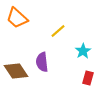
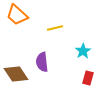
orange trapezoid: moved 3 px up
yellow line: moved 3 px left, 3 px up; rotated 28 degrees clockwise
brown diamond: moved 3 px down
